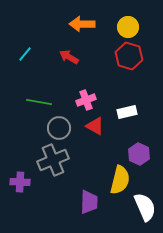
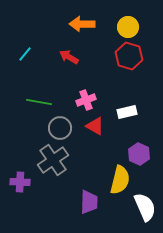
gray circle: moved 1 px right
gray cross: rotated 12 degrees counterclockwise
